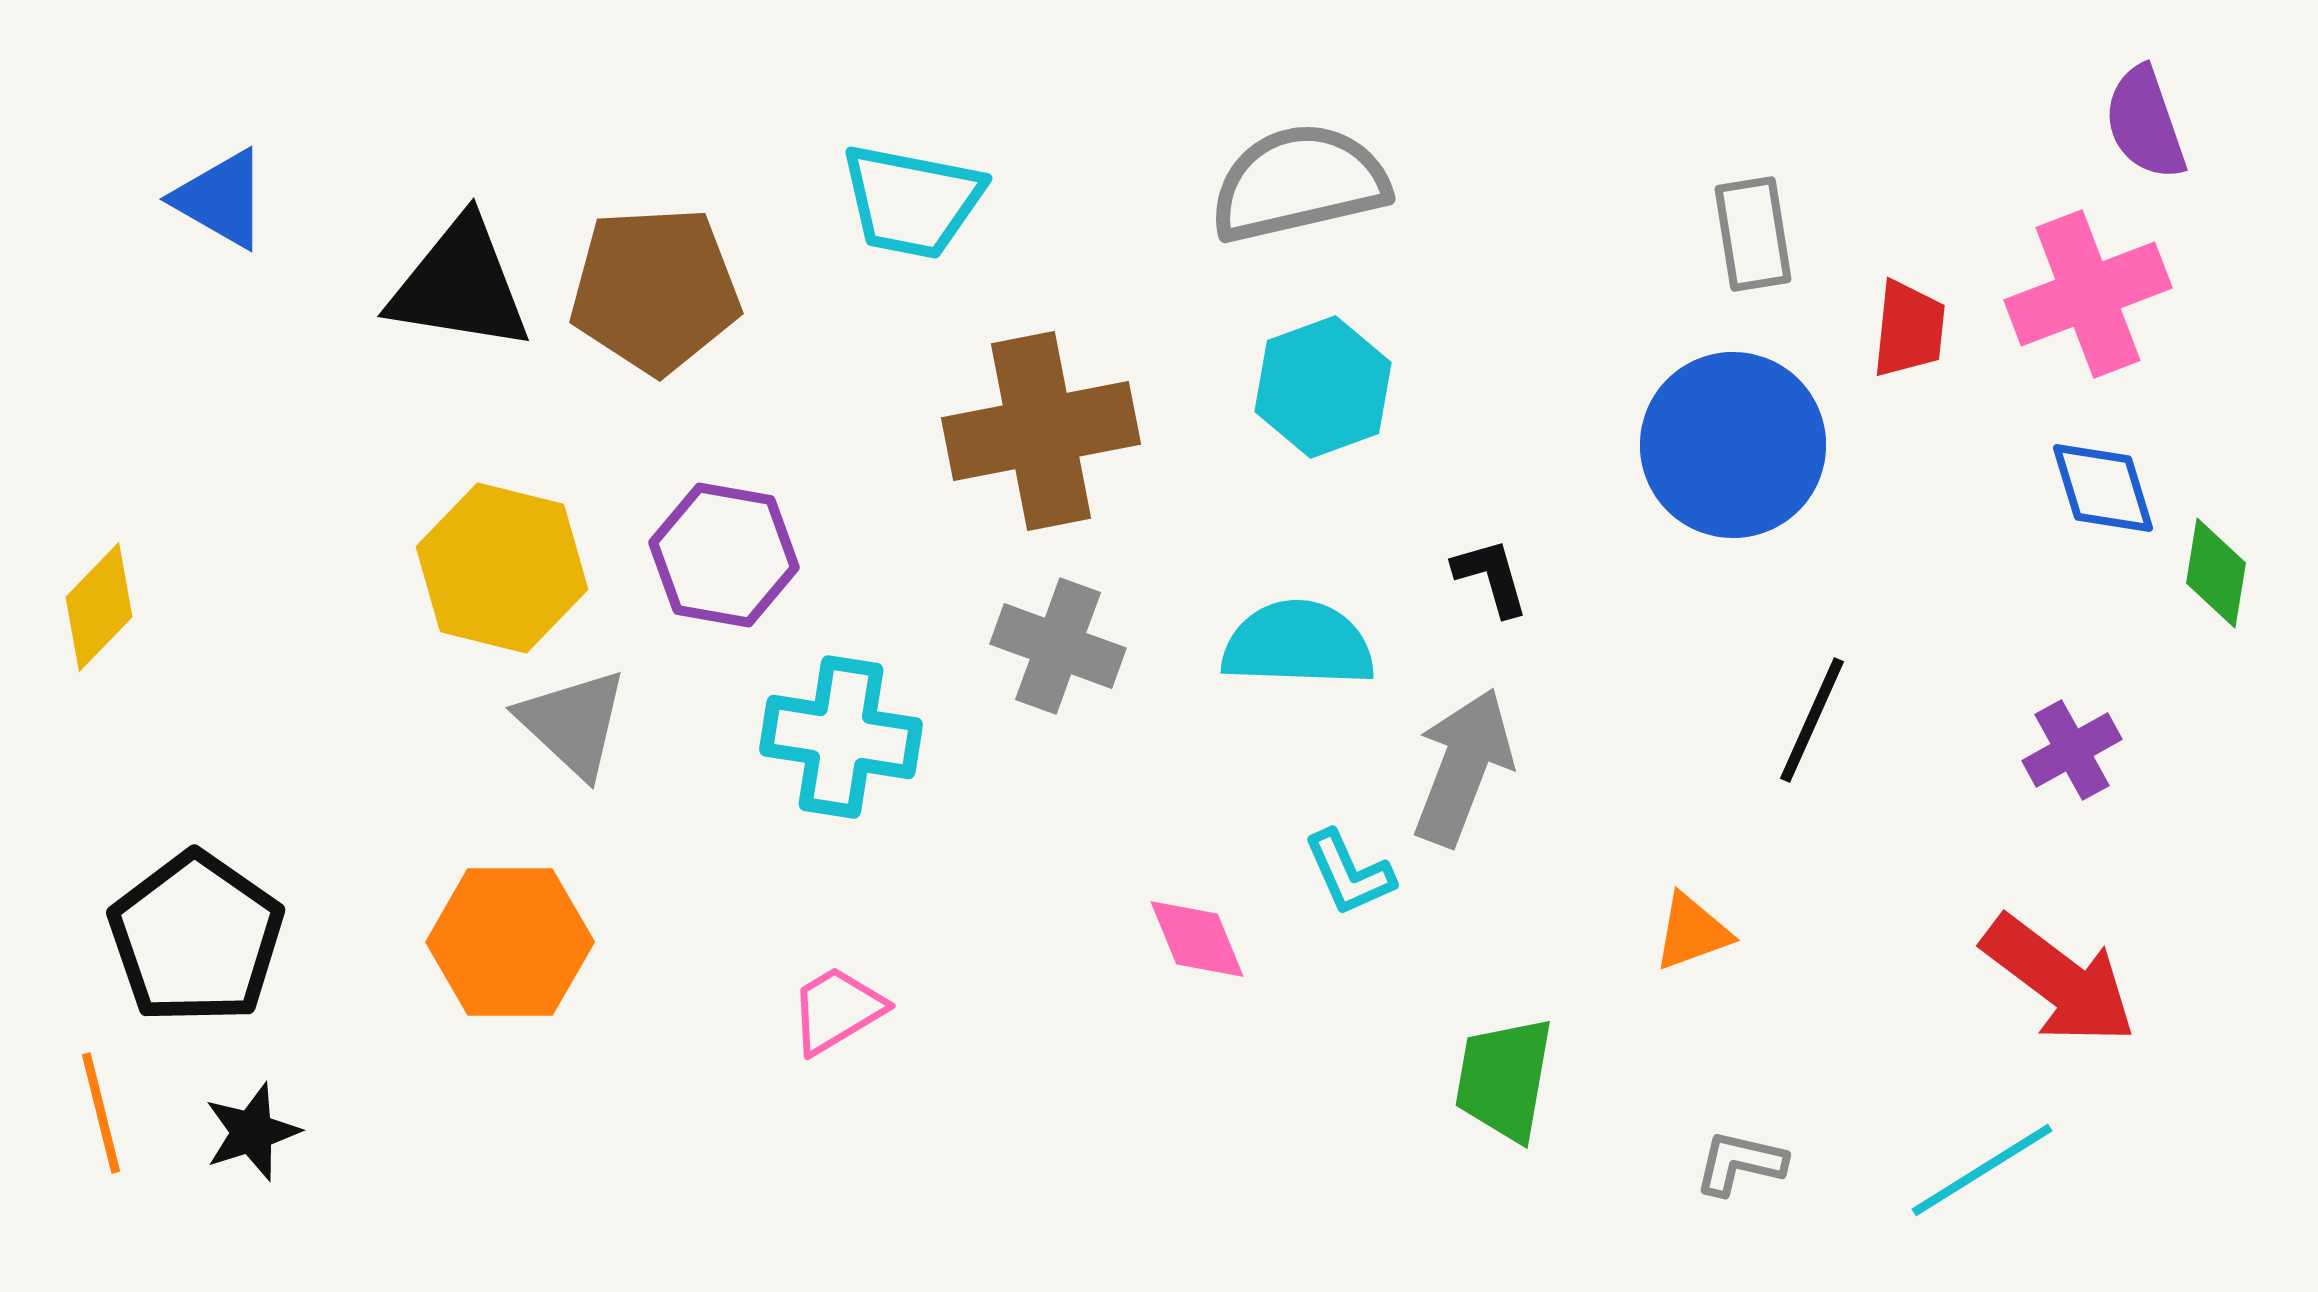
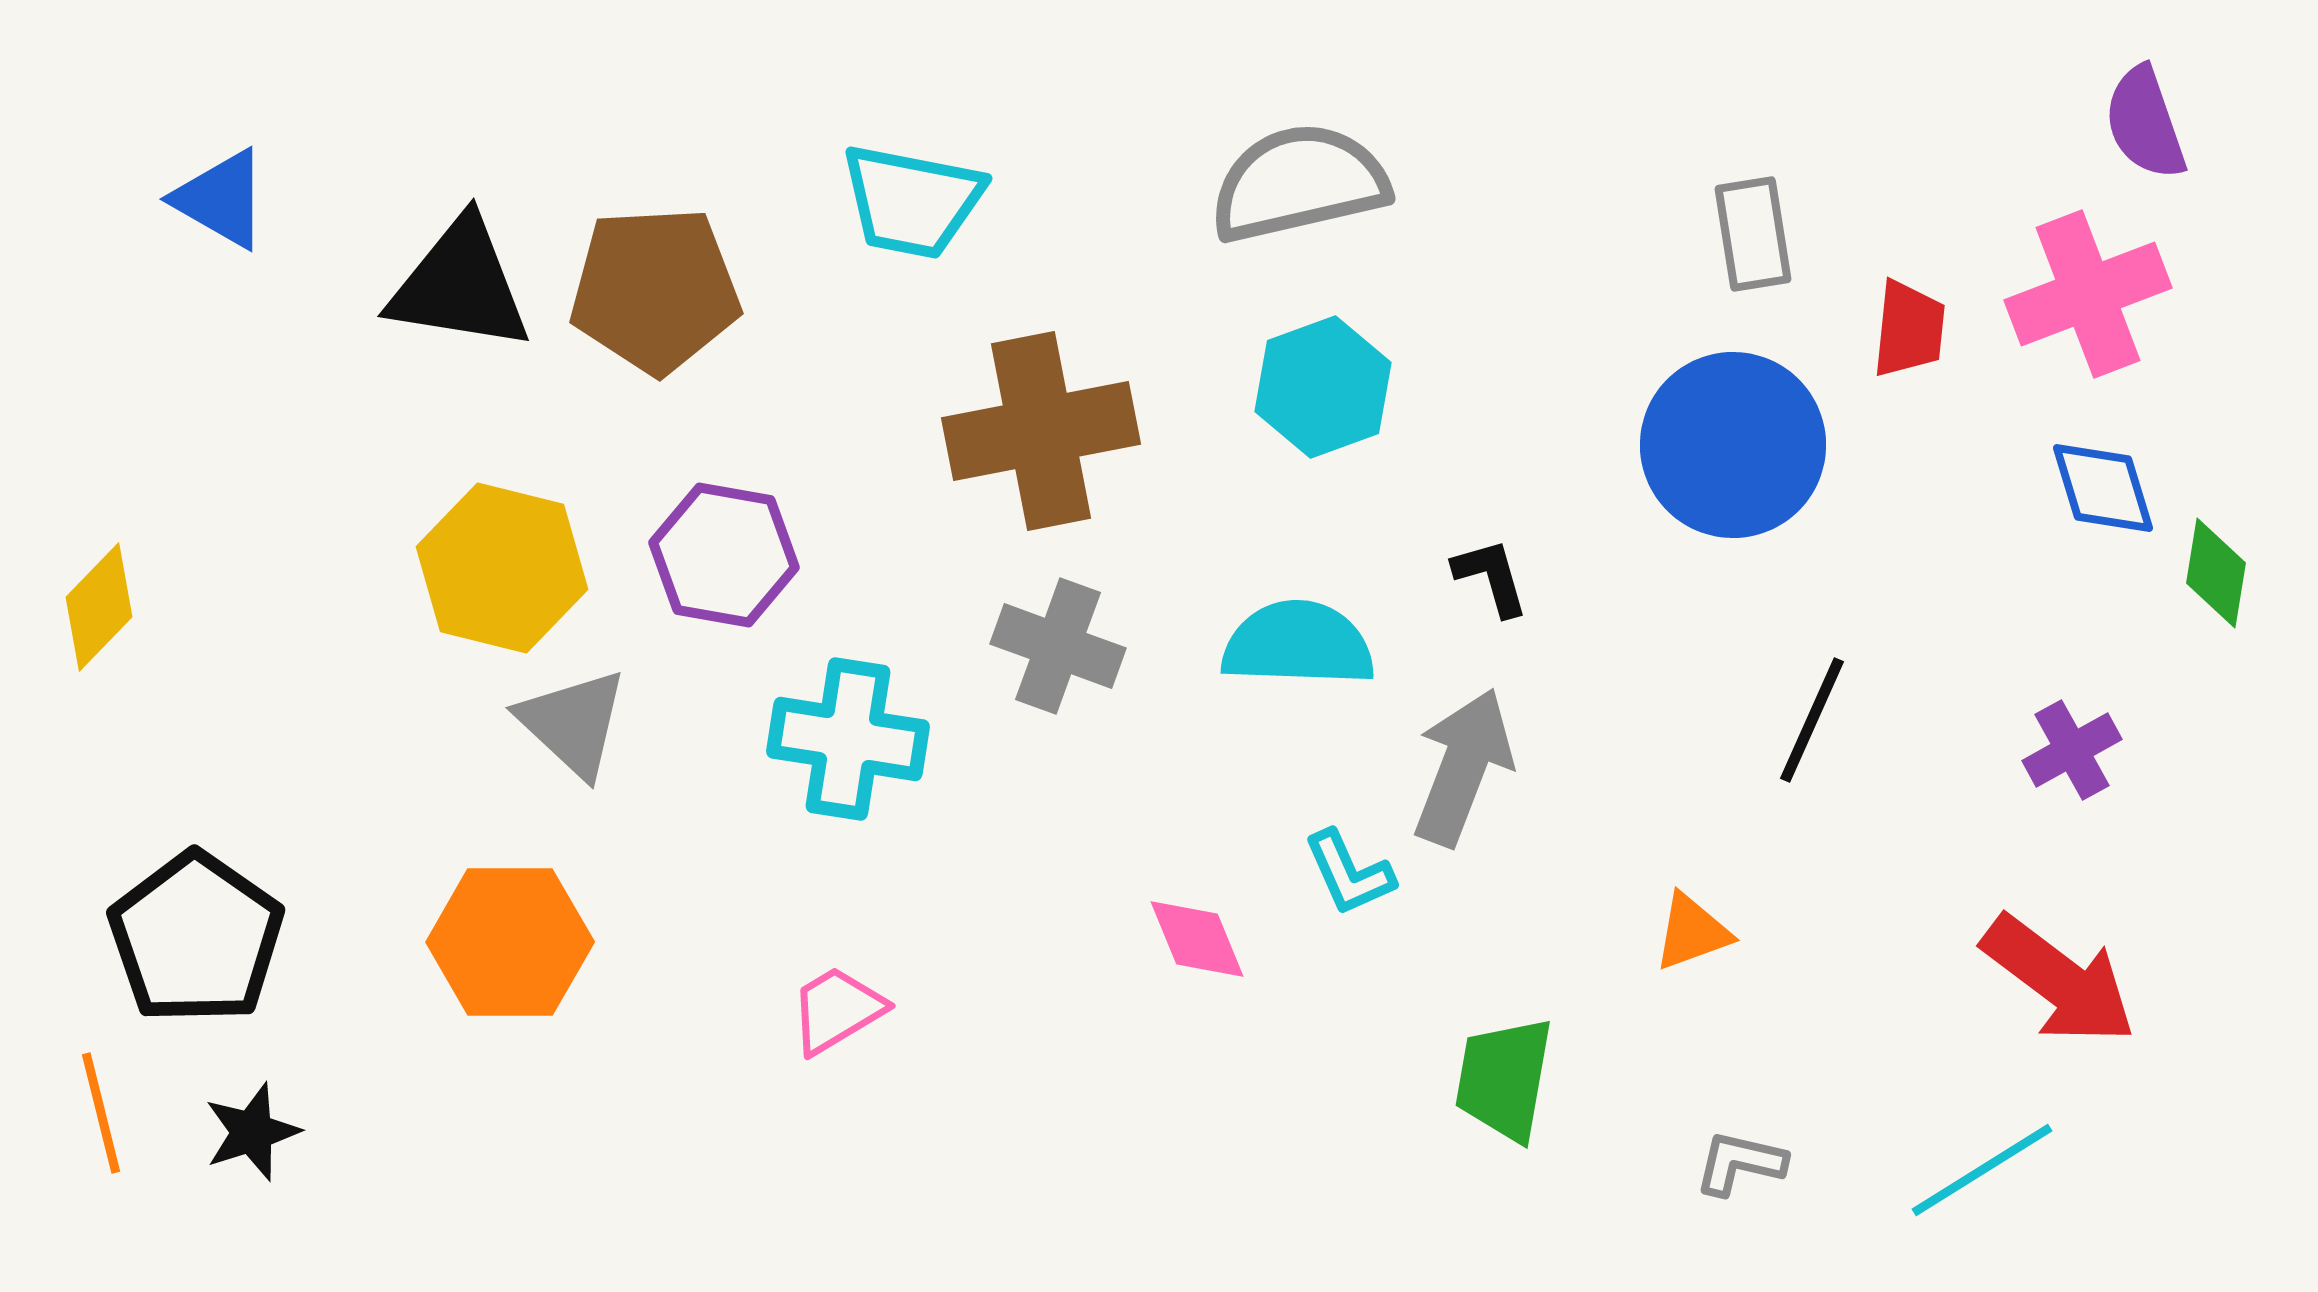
cyan cross: moved 7 px right, 2 px down
